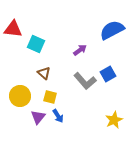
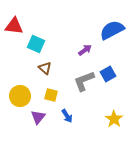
red triangle: moved 1 px right, 3 px up
purple arrow: moved 5 px right
brown triangle: moved 1 px right, 5 px up
gray L-shape: moved 1 px left; rotated 110 degrees clockwise
yellow square: moved 1 px right, 2 px up
blue arrow: moved 9 px right
yellow star: moved 1 px up; rotated 12 degrees counterclockwise
